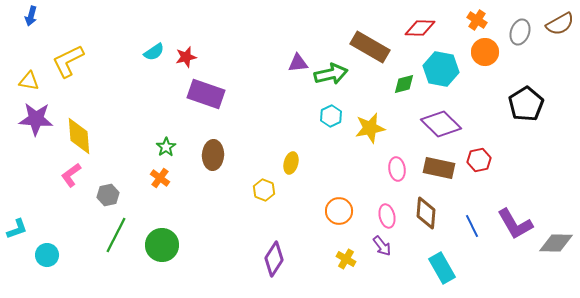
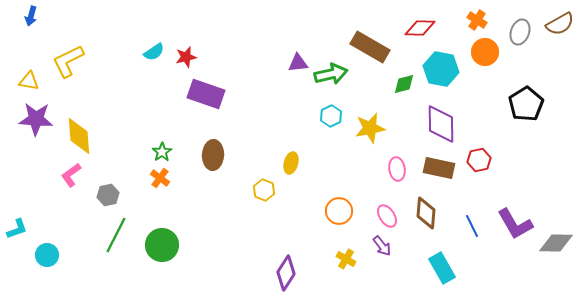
purple diamond at (441, 124): rotated 45 degrees clockwise
green star at (166, 147): moved 4 px left, 5 px down
pink ellipse at (387, 216): rotated 20 degrees counterclockwise
purple diamond at (274, 259): moved 12 px right, 14 px down
